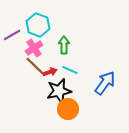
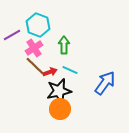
orange circle: moved 8 px left
